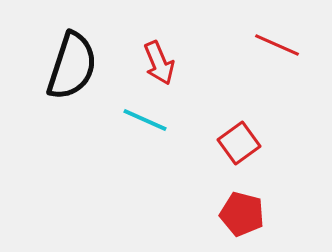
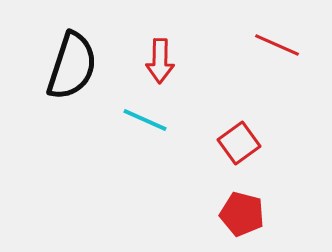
red arrow: moved 1 px right, 2 px up; rotated 24 degrees clockwise
